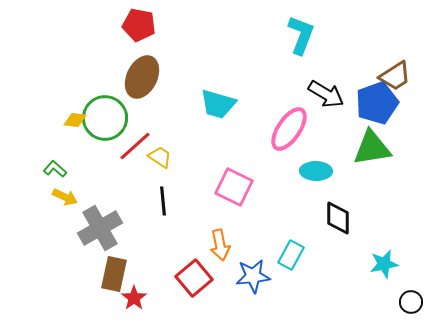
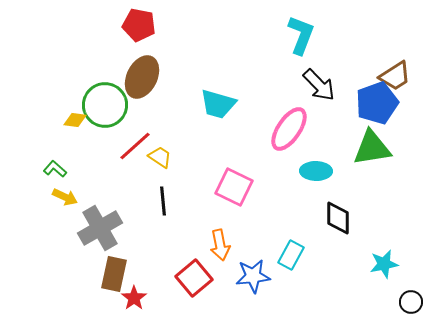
black arrow: moved 7 px left, 9 px up; rotated 15 degrees clockwise
green circle: moved 13 px up
